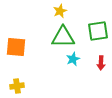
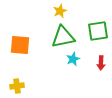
green triangle: rotated 10 degrees counterclockwise
orange square: moved 4 px right, 2 px up
